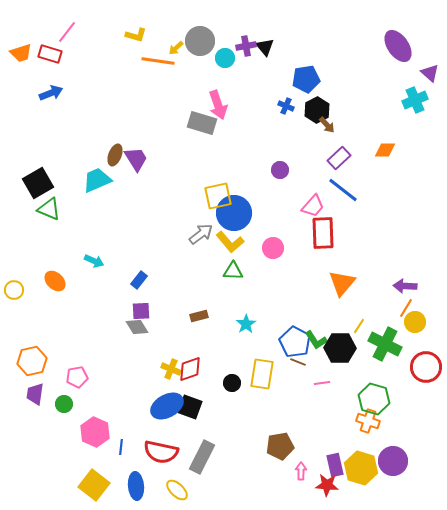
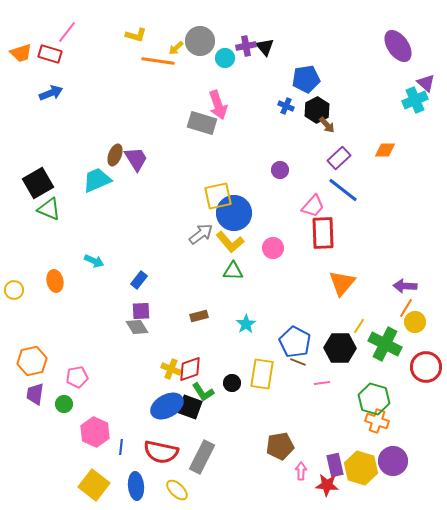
purple triangle at (430, 73): moved 4 px left, 10 px down
orange ellipse at (55, 281): rotated 35 degrees clockwise
green L-shape at (316, 340): moved 113 px left, 52 px down
orange cross at (368, 421): moved 9 px right
